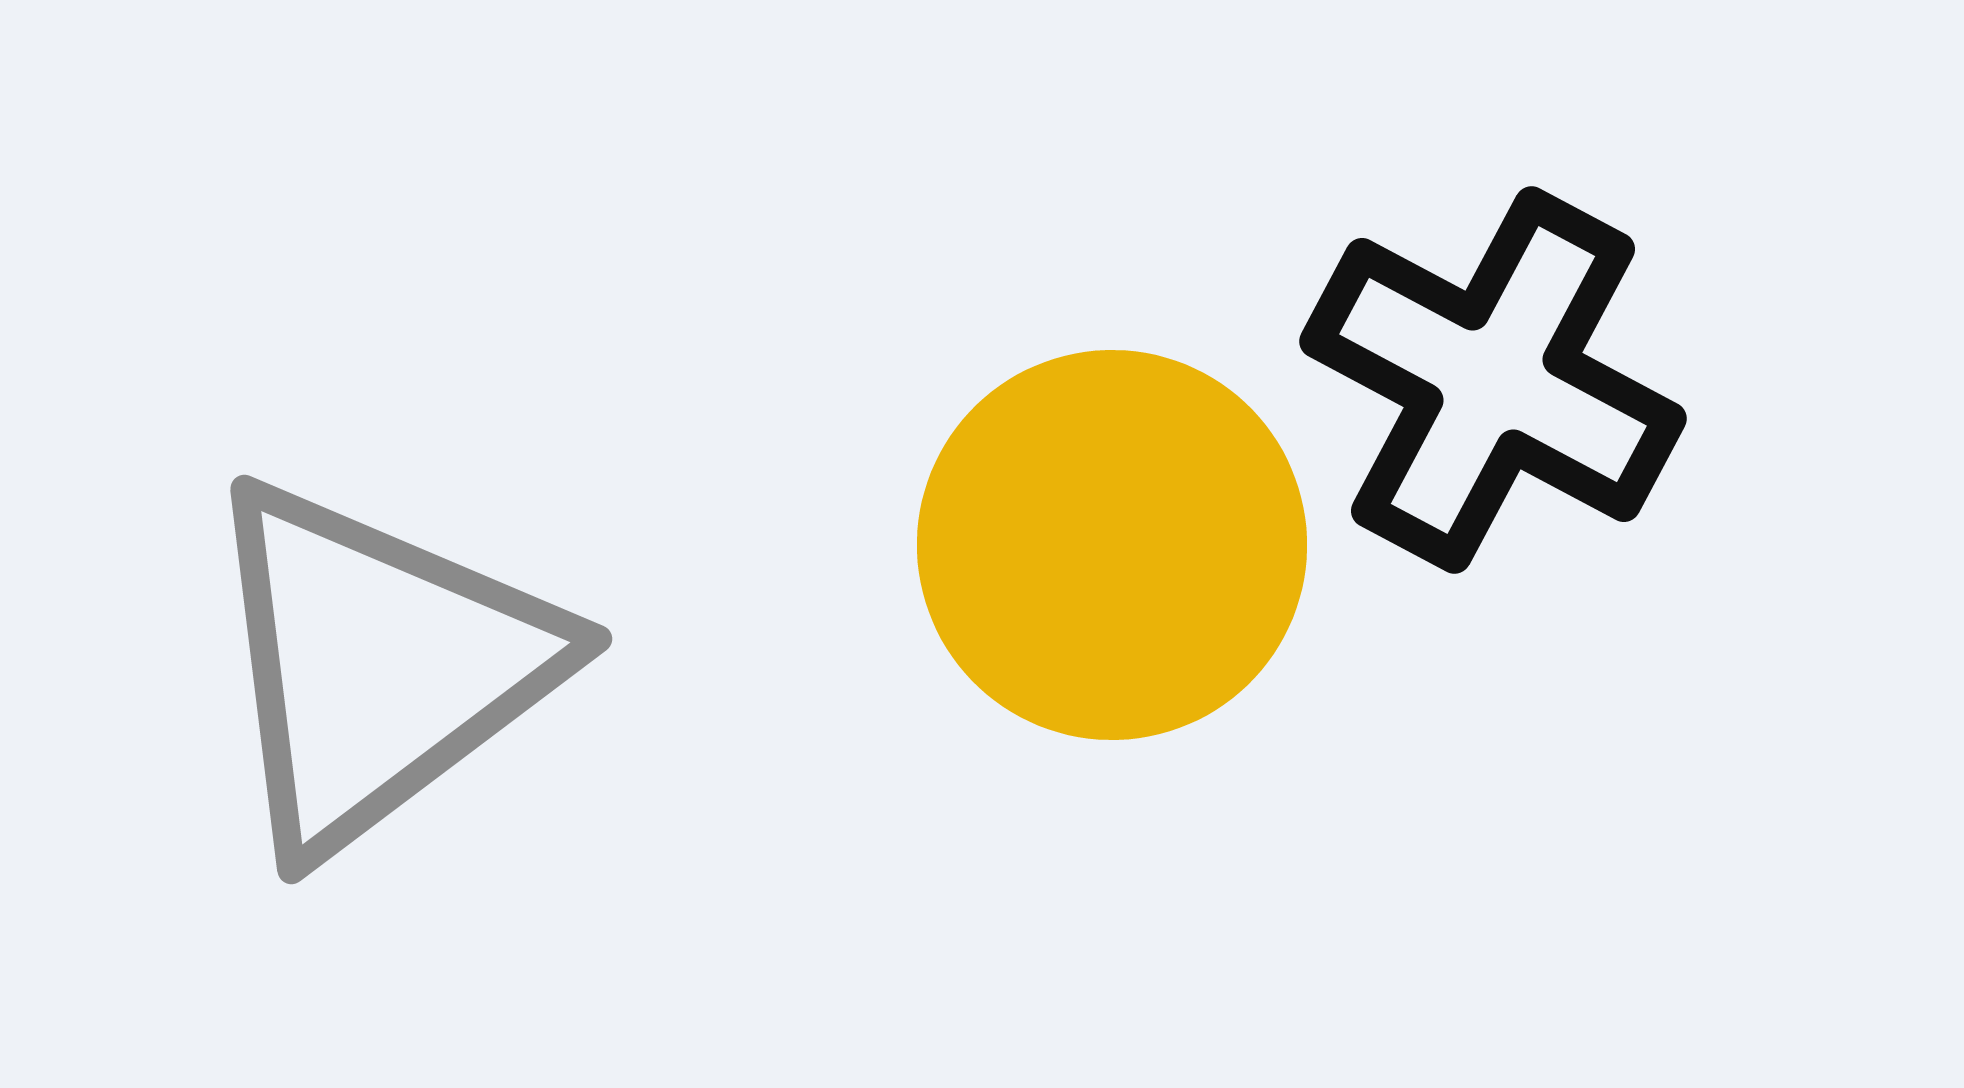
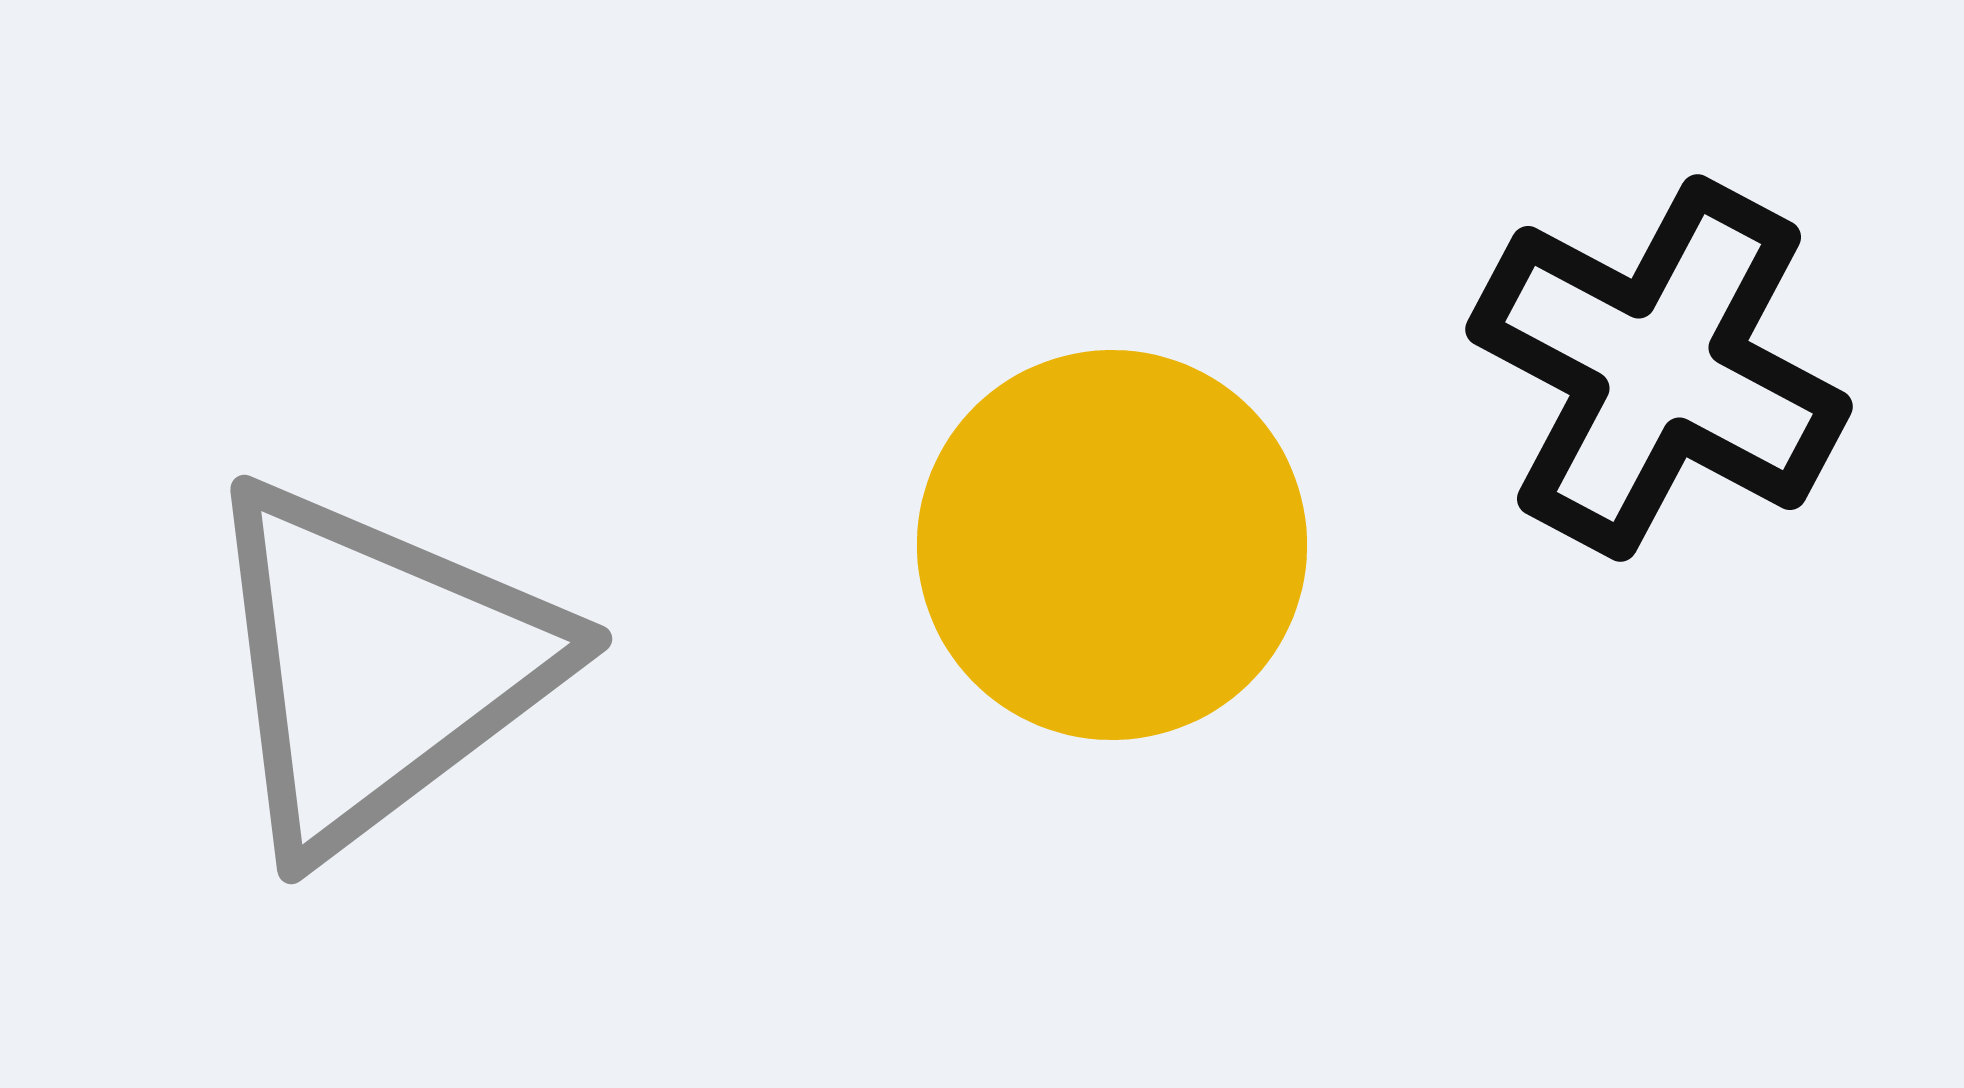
black cross: moved 166 px right, 12 px up
